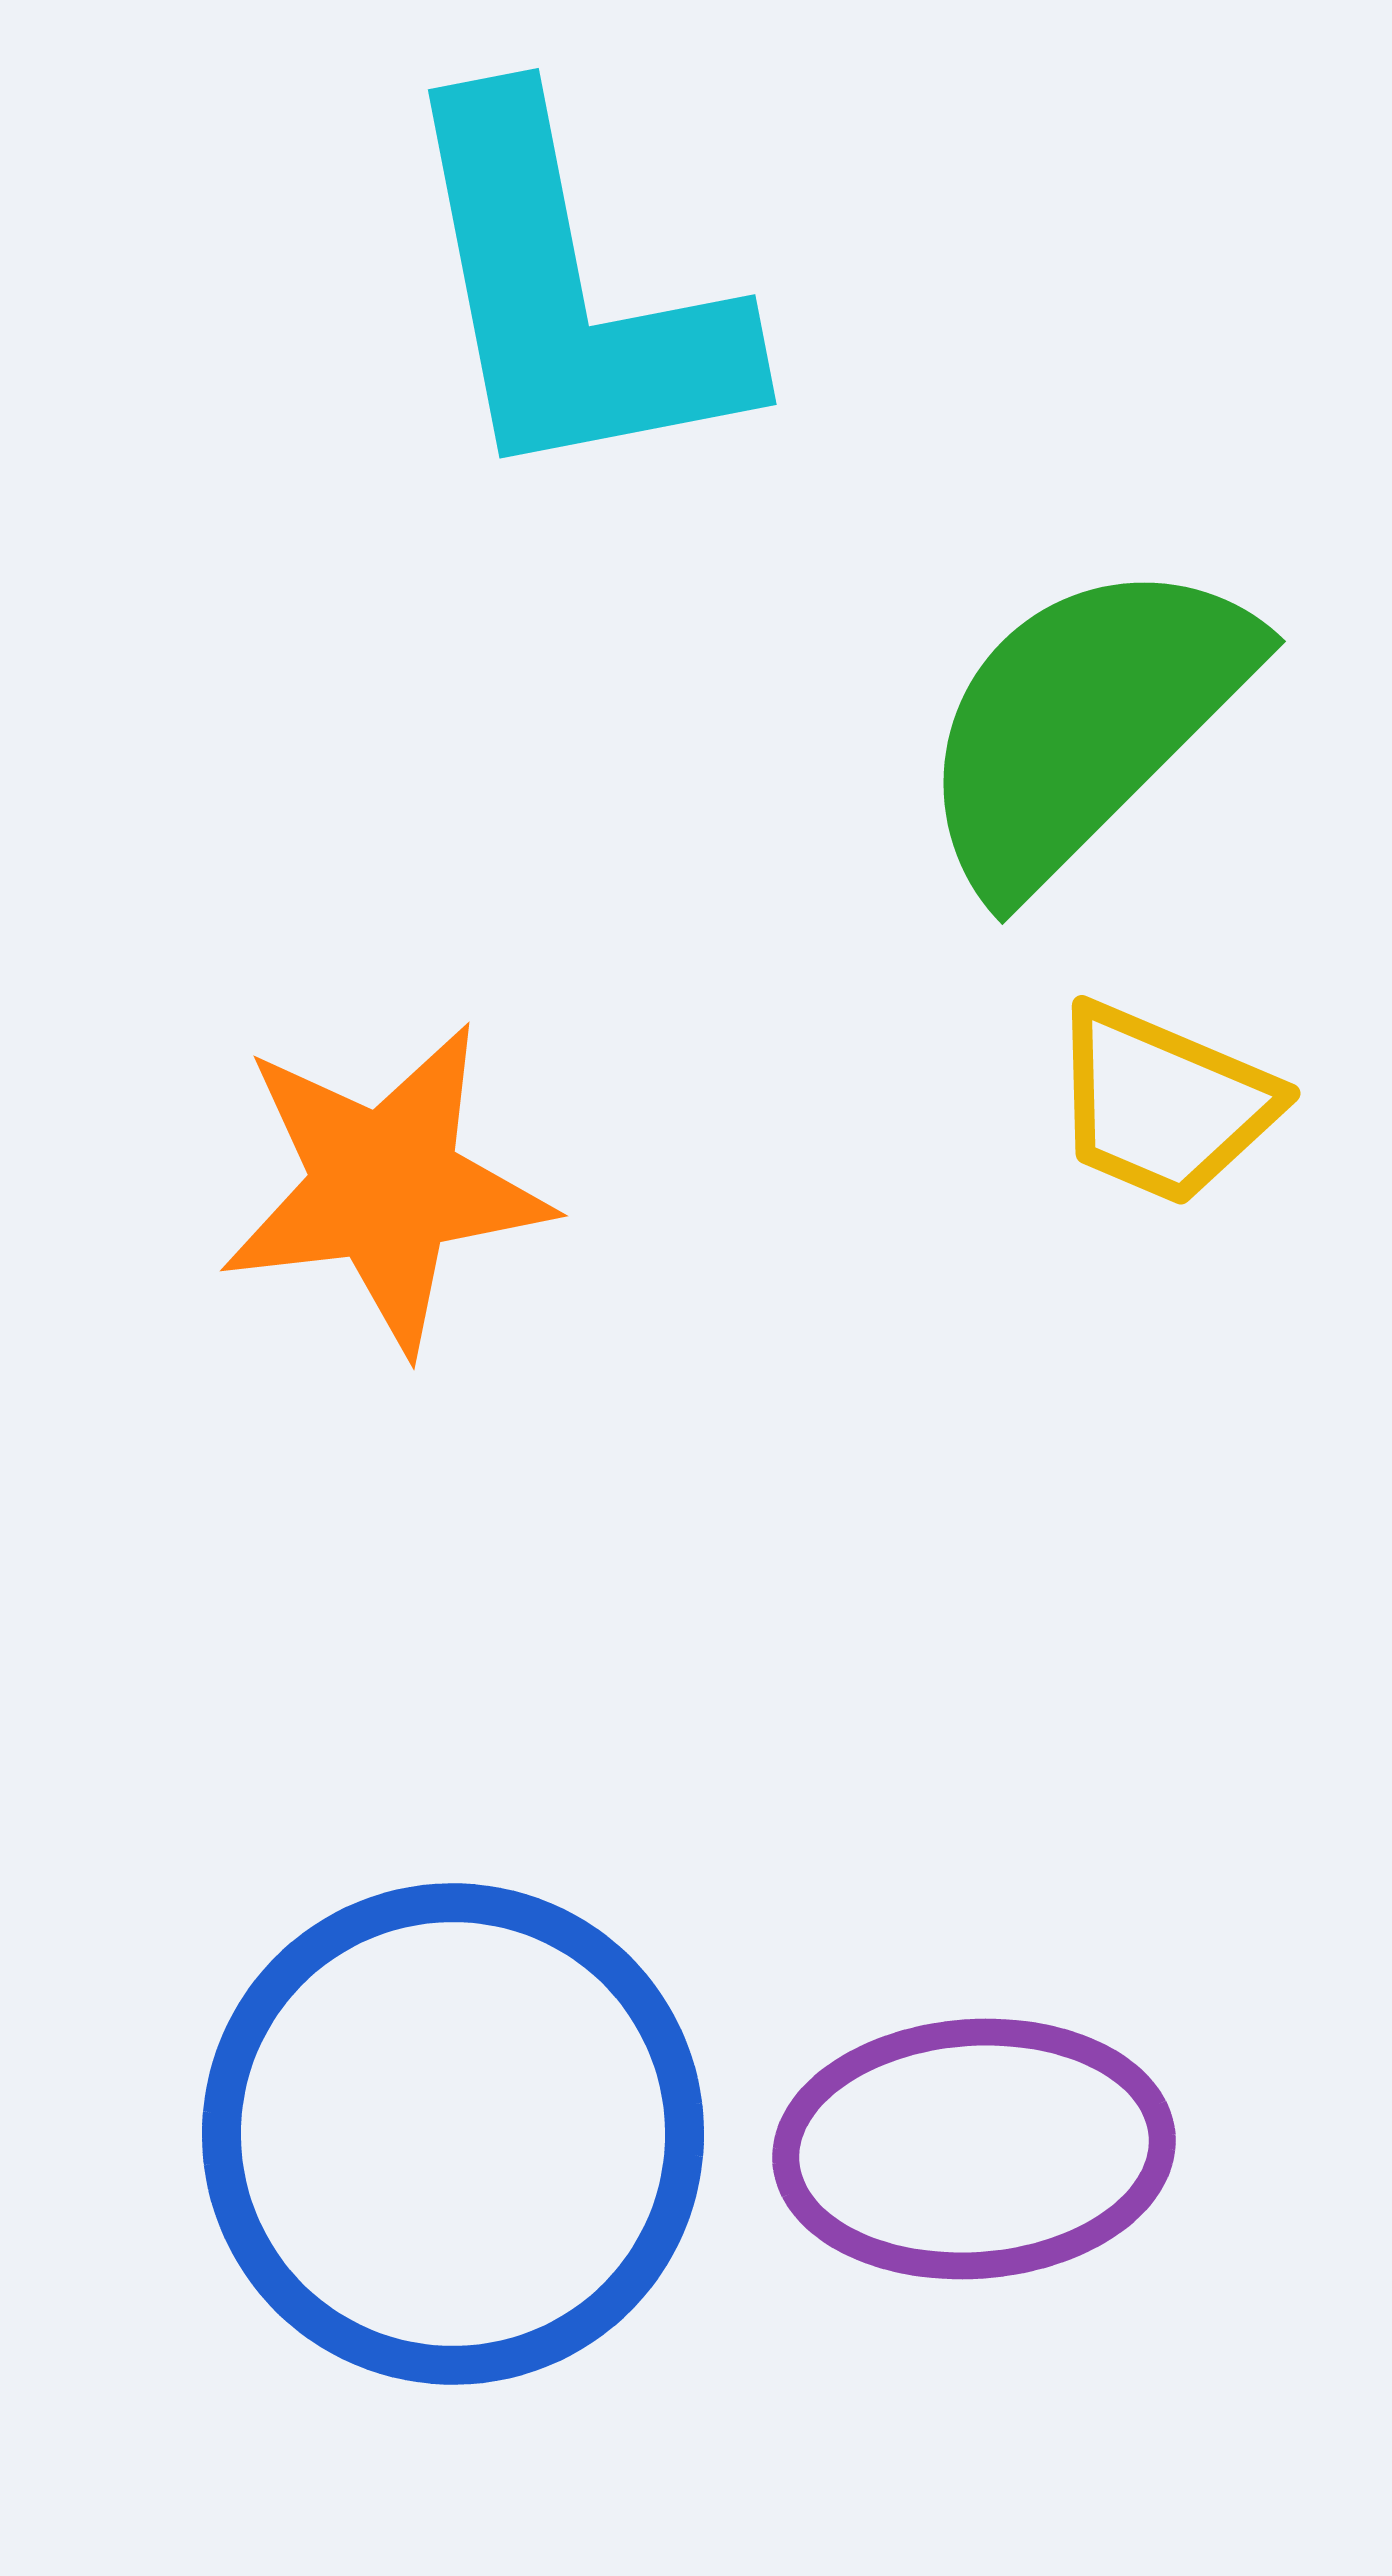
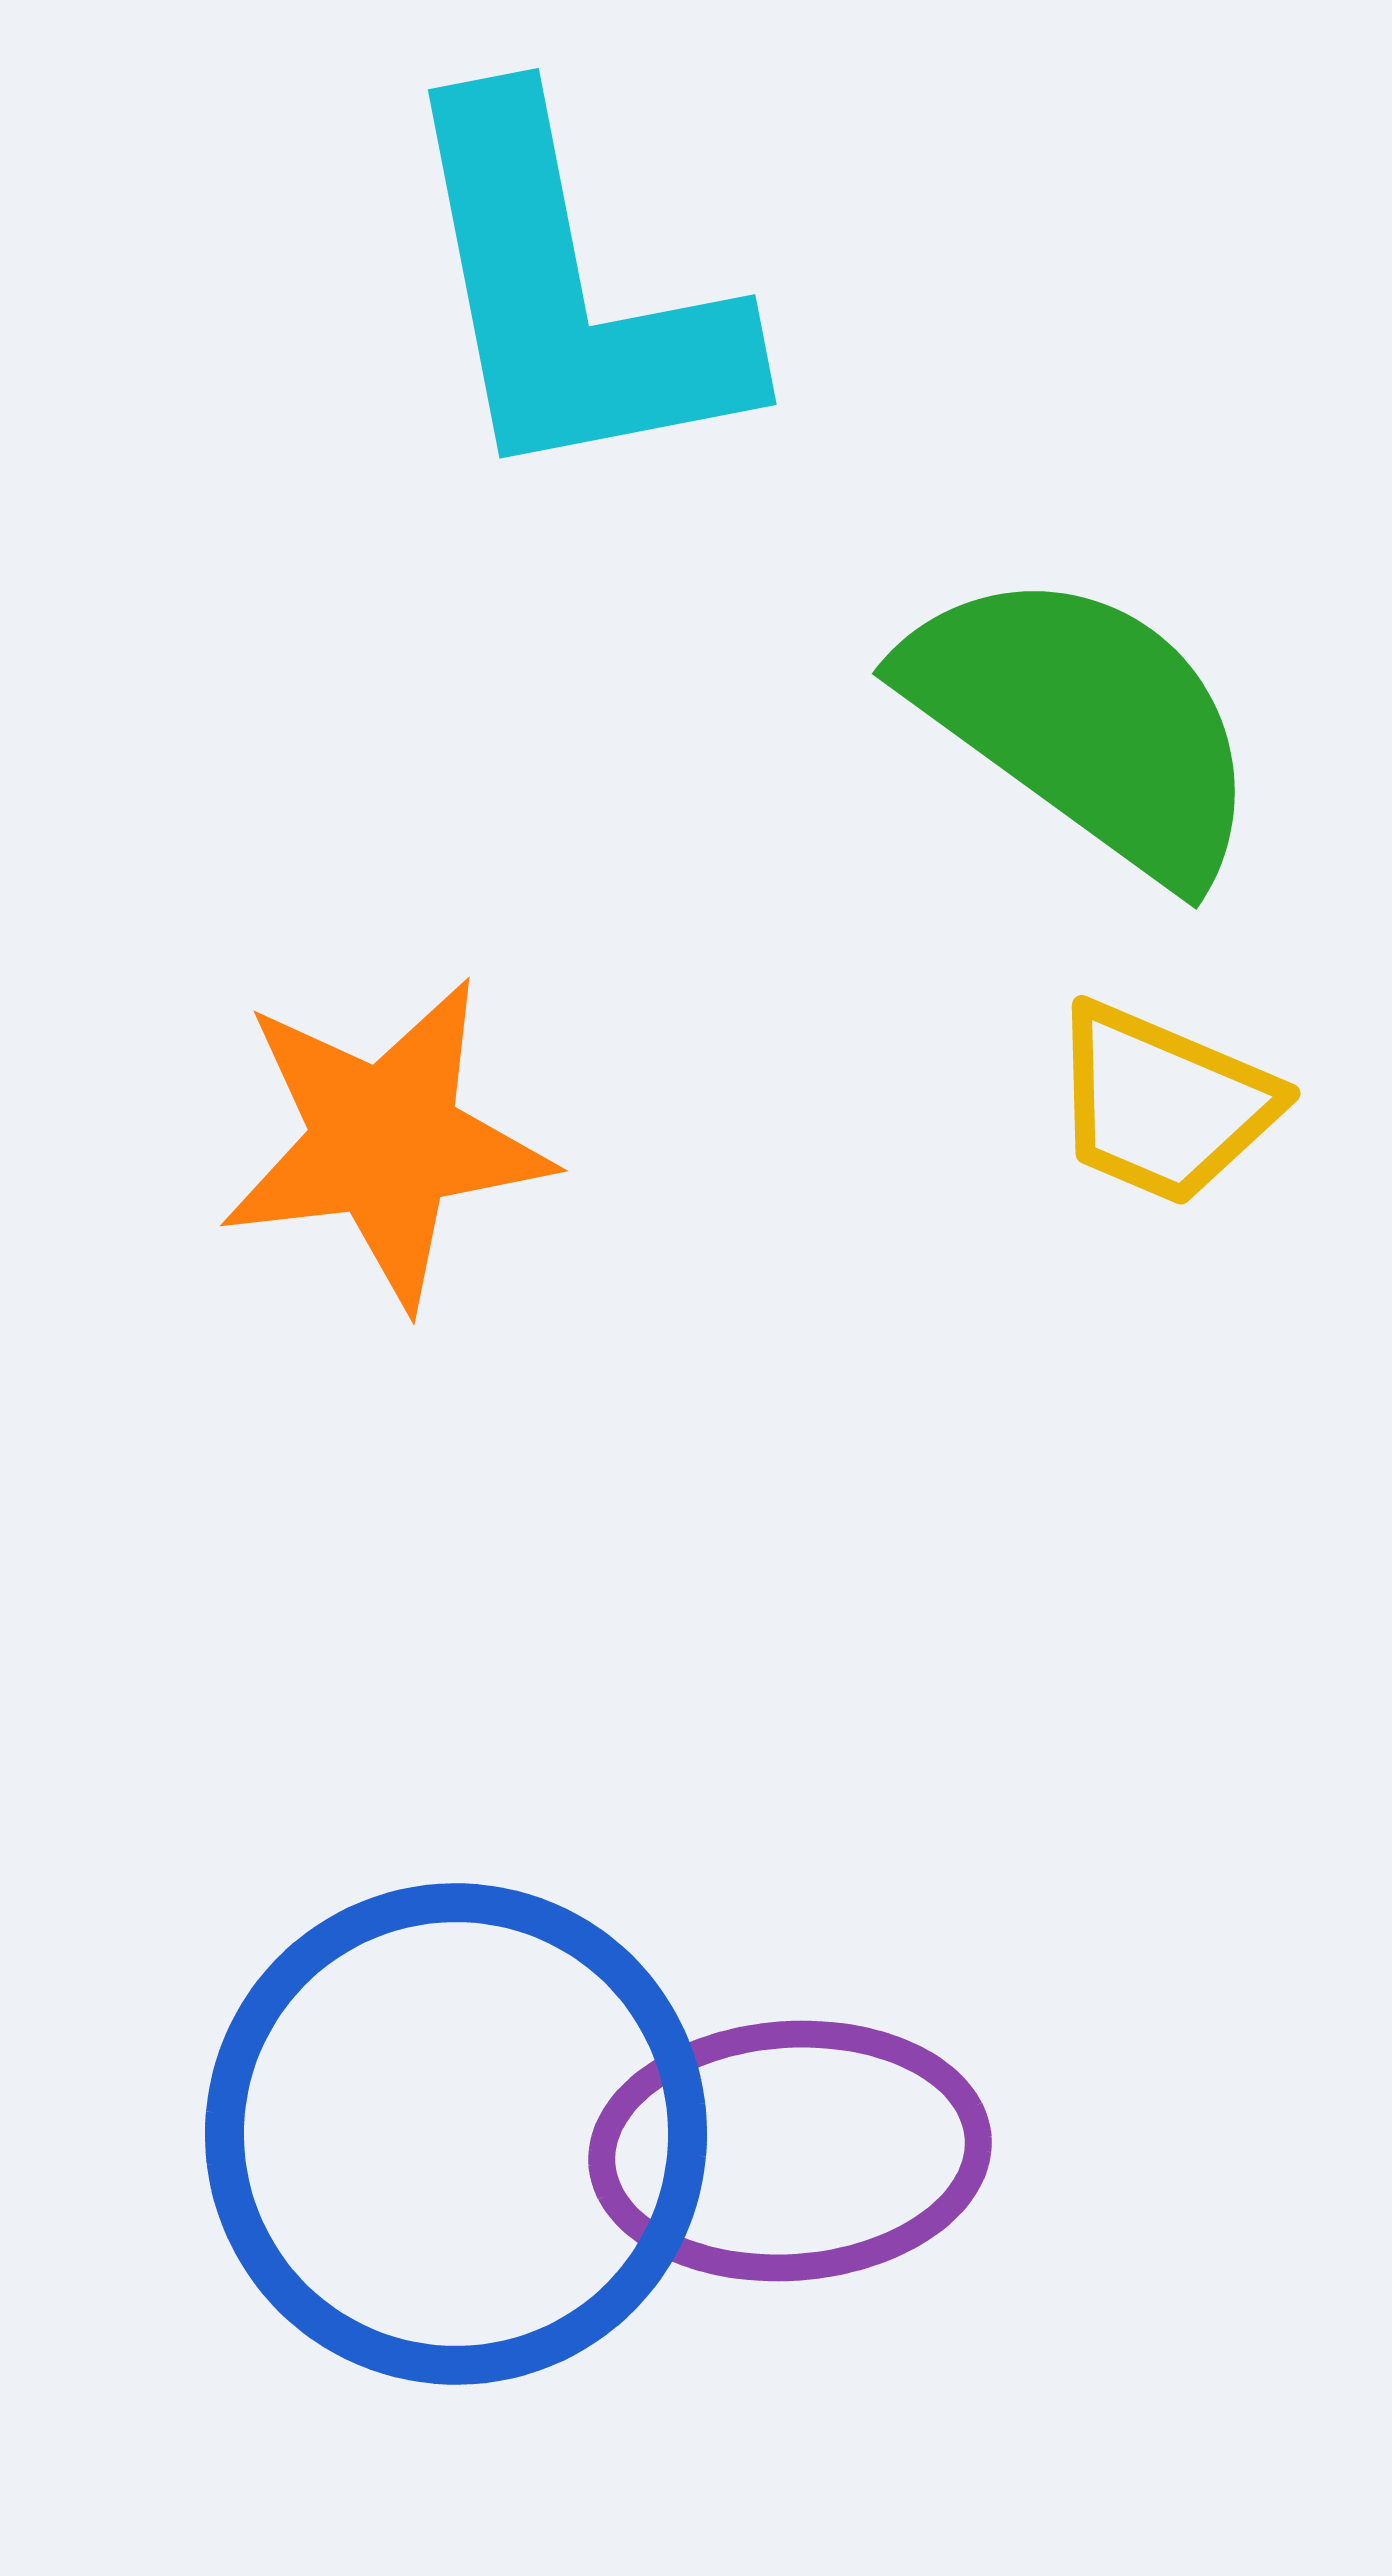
green semicircle: rotated 81 degrees clockwise
orange star: moved 45 px up
blue circle: moved 3 px right
purple ellipse: moved 184 px left, 2 px down
